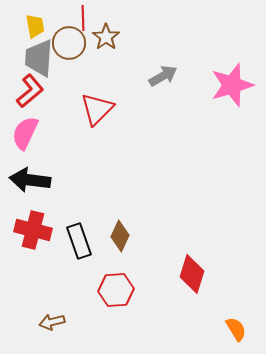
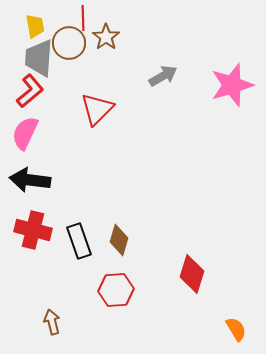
brown diamond: moved 1 px left, 4 px down; rotated 8 degrees counterclockwise
brown arrow: rotated 90 degrees clockwise
